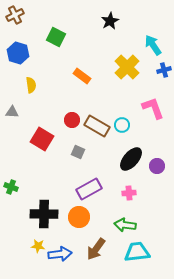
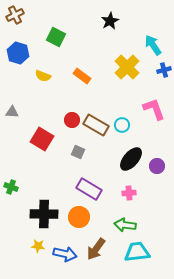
yellow semicircle: moved 12 px right, 9 px up; rotated 119 degrees clockwise
pink L-shape: moved 1 px right, 1 px down
brown rectangle: moved 1 px left, 1 px up
purple rectangle: rotated 60 degrees clockwise
blue arrow: moved 5 px right; rotated 20 degrees clockwise
